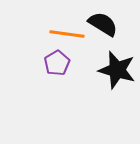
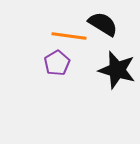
orange line: moved 2 px right, 2 px down
